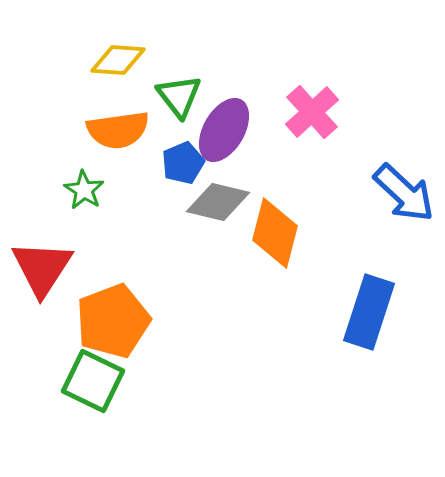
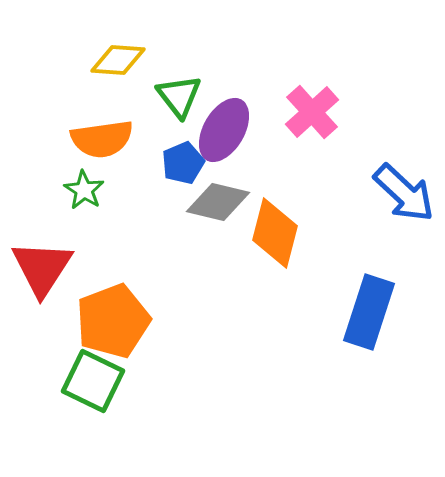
orange semicircle: moved 16 px left, 9 px down
